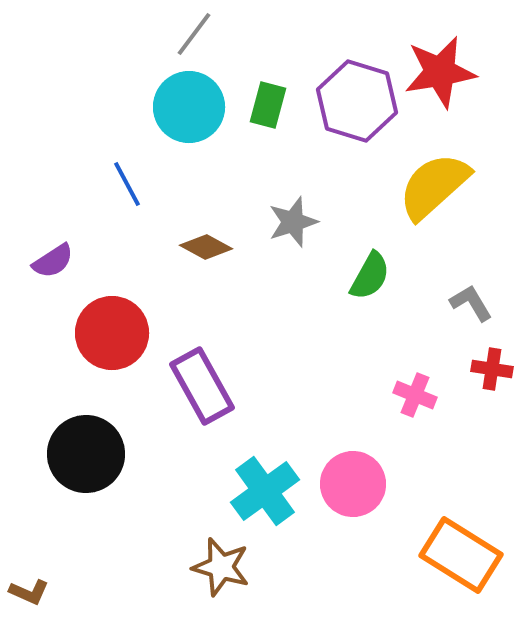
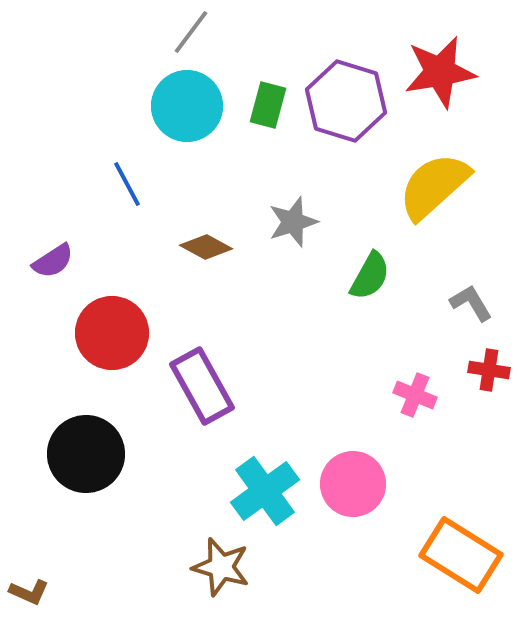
gray line: moved 3 px left, 2 px up
purple hexagon: moved 11 px left
cyan circle: moved 2 px left, 1 px up
red cross: moved 3 px left, 1 px down
